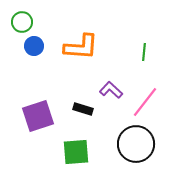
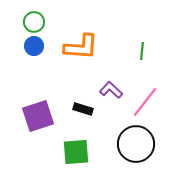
green circle: moved 12 px right
green line: moved 2 px left, 1 px up
